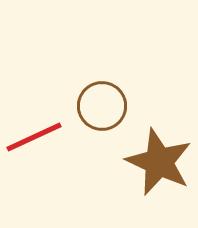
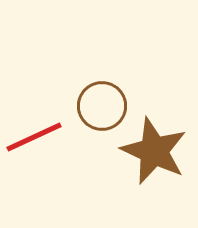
brown star: moved 5 px left, 11 px up
